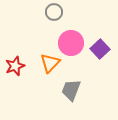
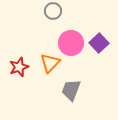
gray circle: moved 1 px left, 1 px up
purple square: moved 1 px left, 6 px up
red star: moved 4 px right, 1 px down
